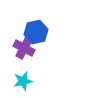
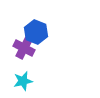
blue hexagon: rotated 25 degrees counterclockwise
